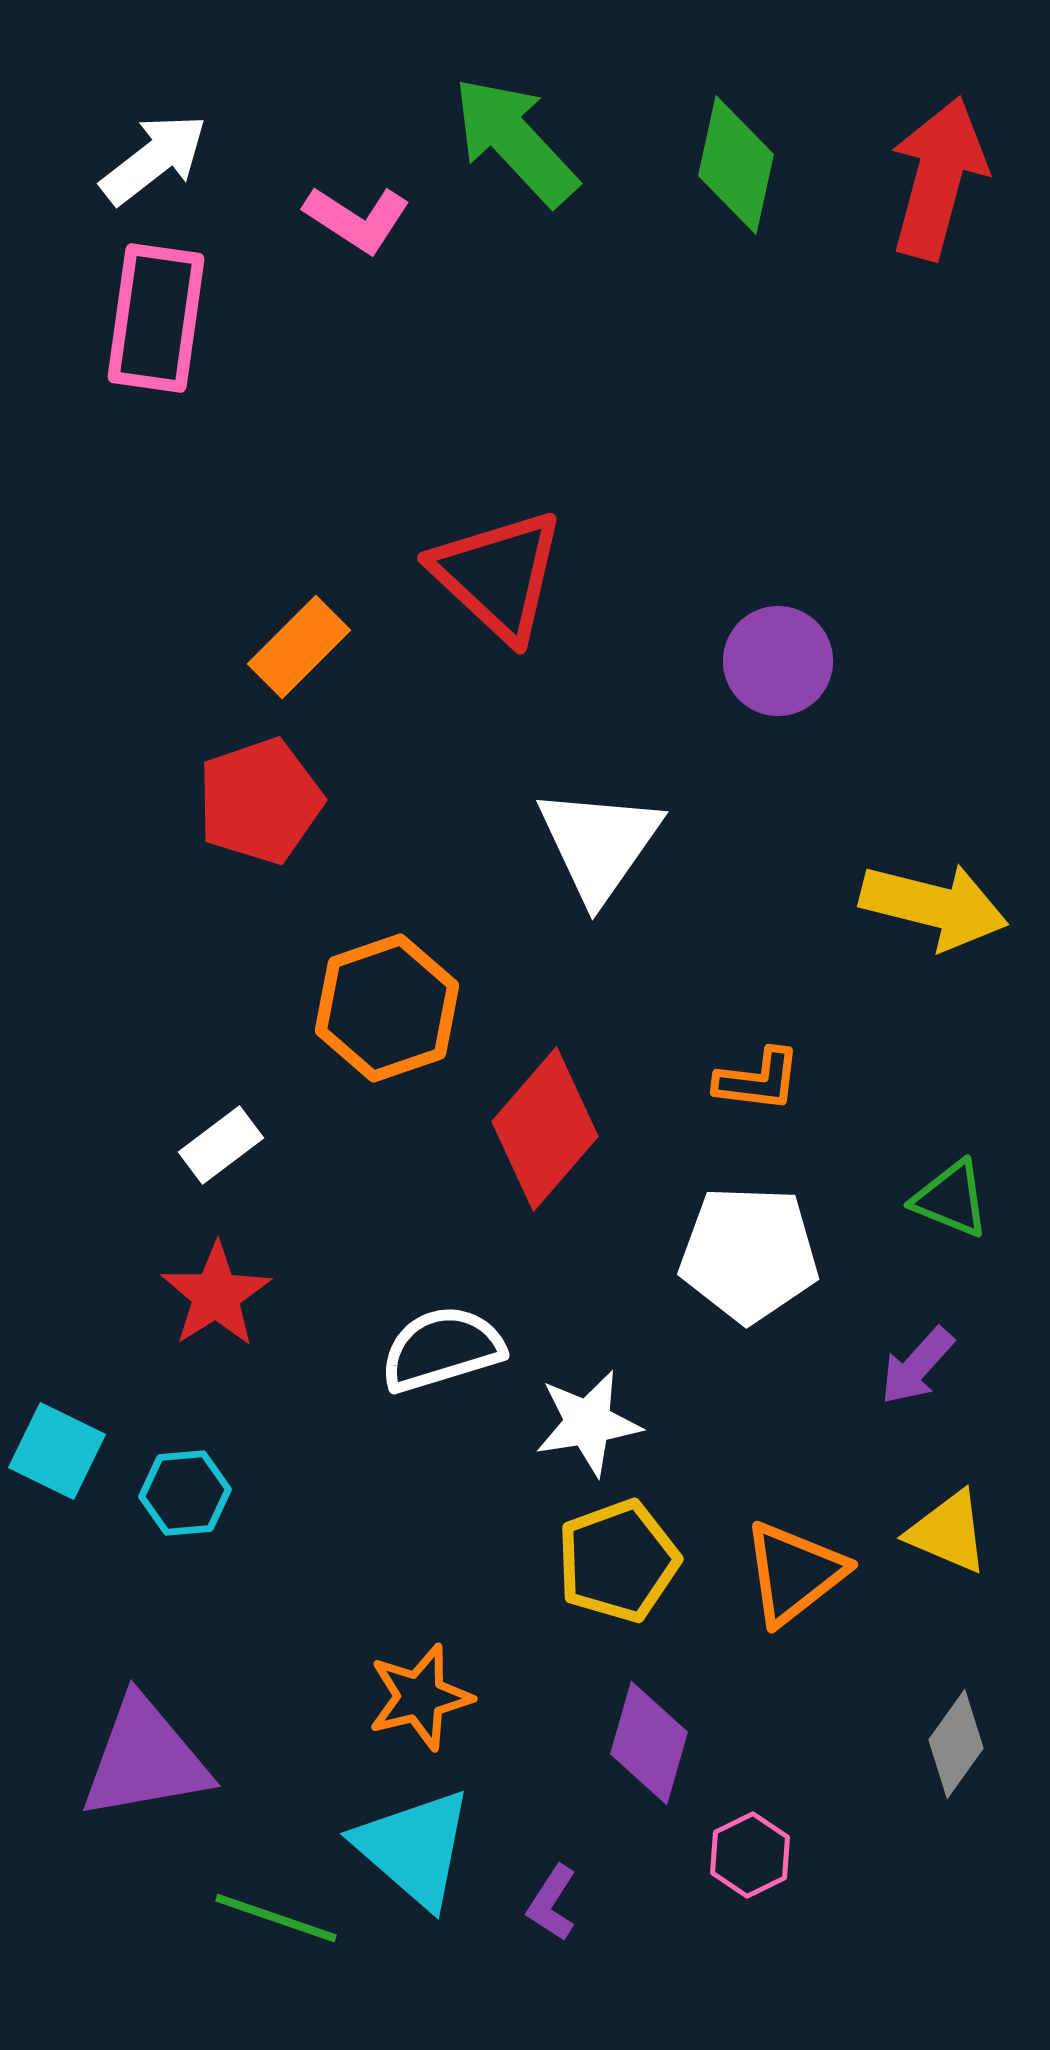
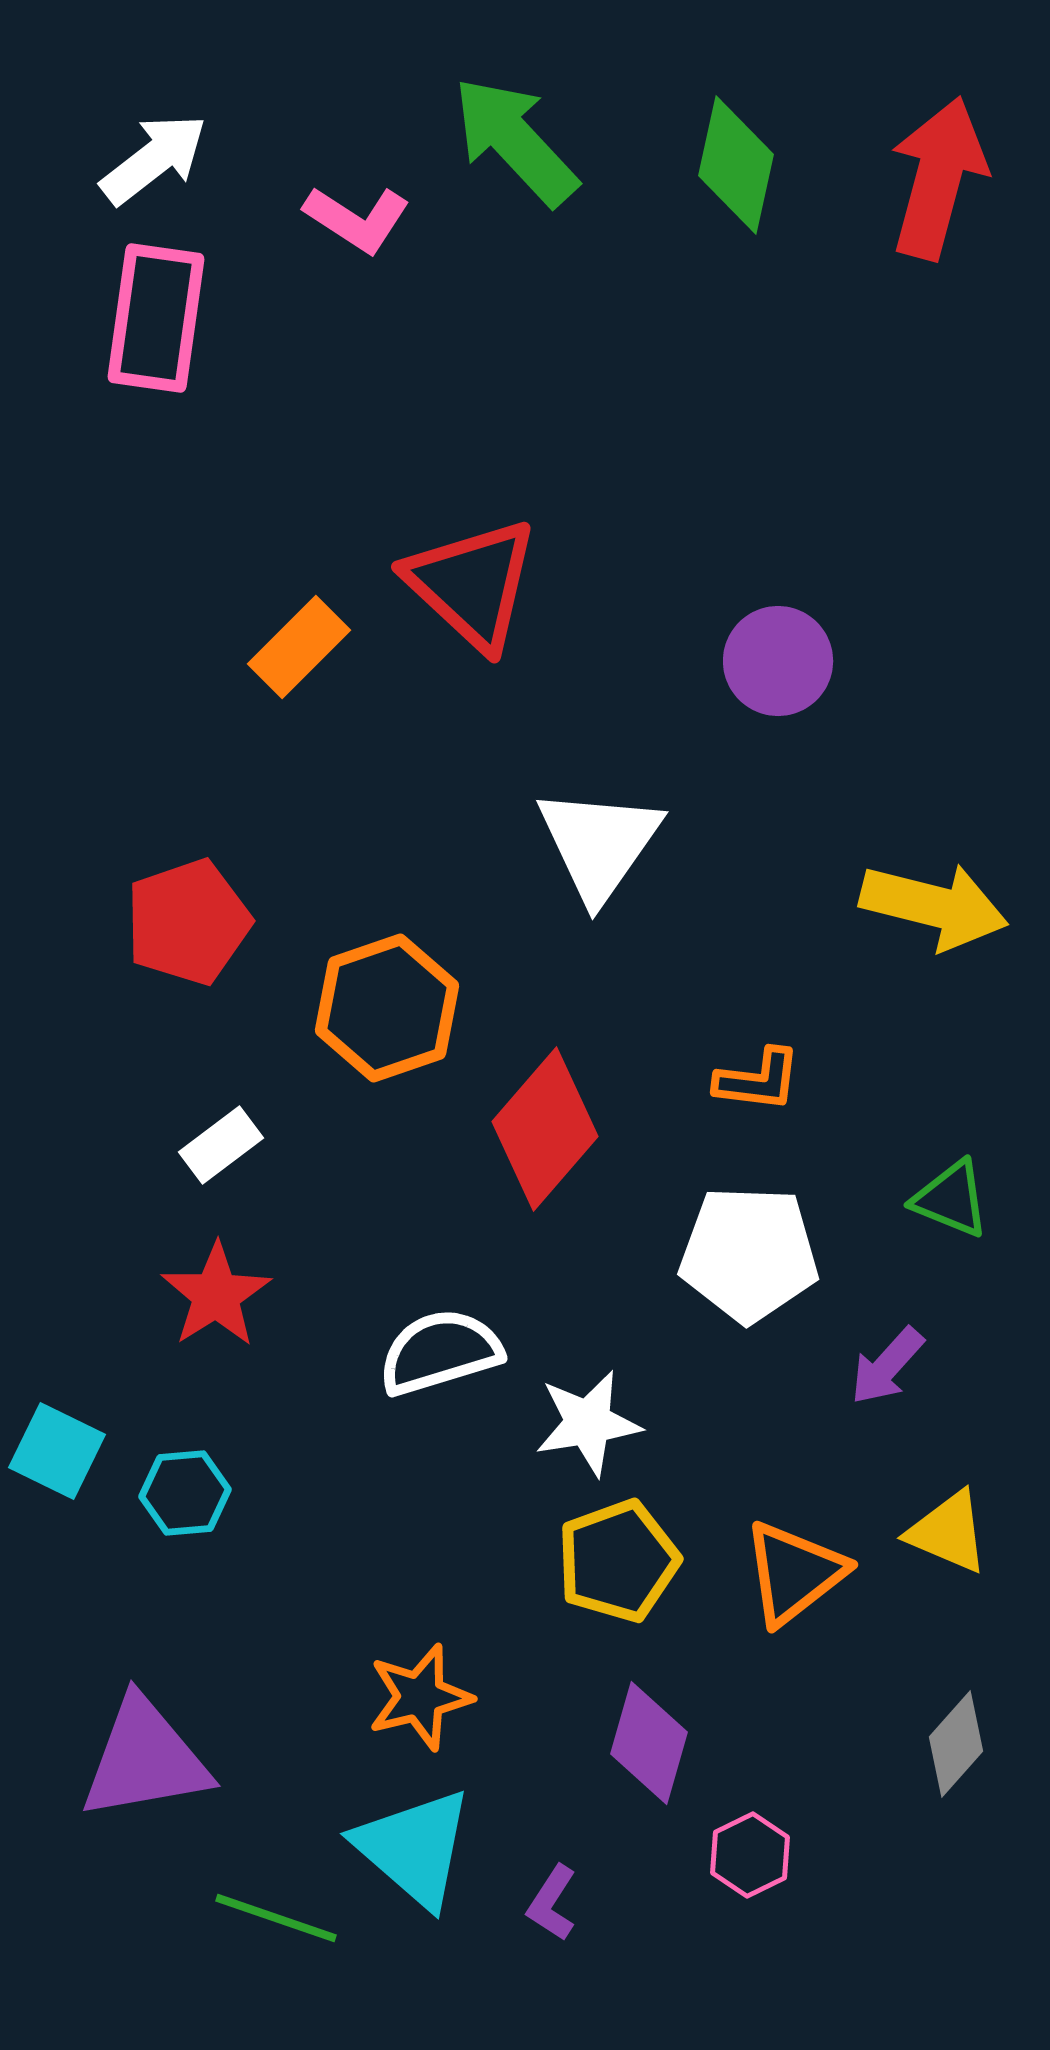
red triangle: moved 26 px left, 9 px down
red pentagon: moved 72 px left, 121 px down
white semicircle: moved 2 px left, 3 px down
purple arrow: moved 30 px left
gray diamond: rotated 6 degrees clockwise
